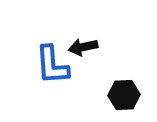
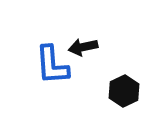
black hexagon: moved 4 px up; rotated 24 degrees counterclockwise
